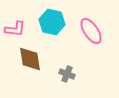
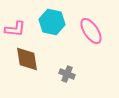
brown diamond: moved 3 px left
